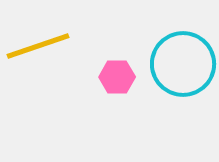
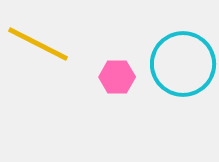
yellow line: moved 2 px up; rotated 46 degrees clockwise
